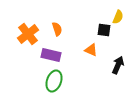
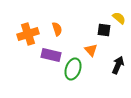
yellow semicircle: moved 1 px right, 1 px down; rotated 72 degrees counterclockwise
orange cross: rotated 20 degrees clockwise
orange triangle: rotated 24 degrees clockwise
green ellipse: moved 19 px right, 12 px up
